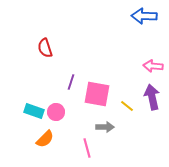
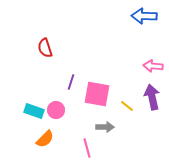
pink circle: moved 2 px up
